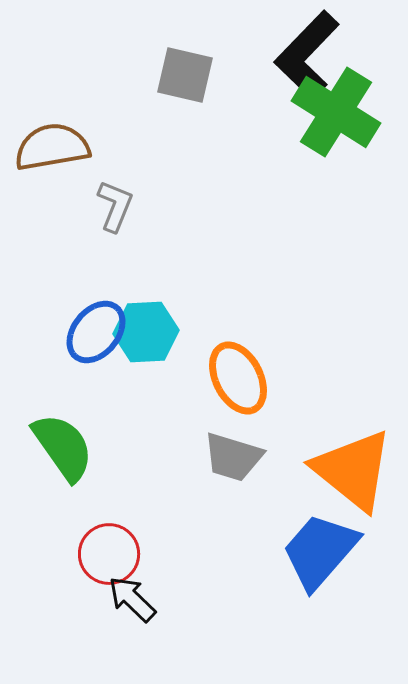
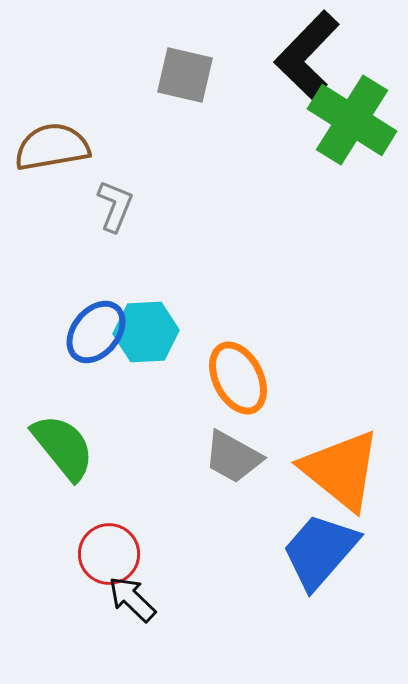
green cross: moved 16 px right, 8 px down
green semicircle: rotated 4 degrees counterclockwise
gray trapezoid: rotated 12 degrees clockwise
orange triangle: moved 12 px left
